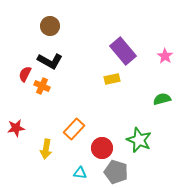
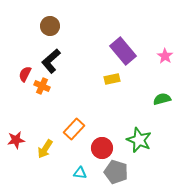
black L-shape: moved 1 px right; rotated 110 degrees clockwise
red star: moved 12 px down
yellow arrow: moved 1 px left; rotated 24 degrees clockwise
